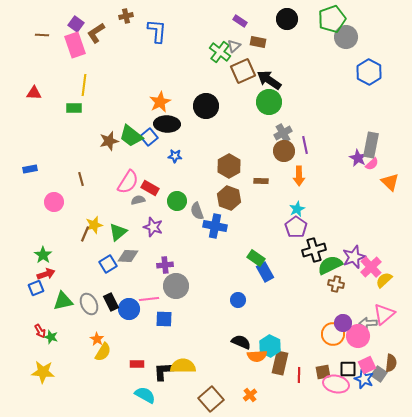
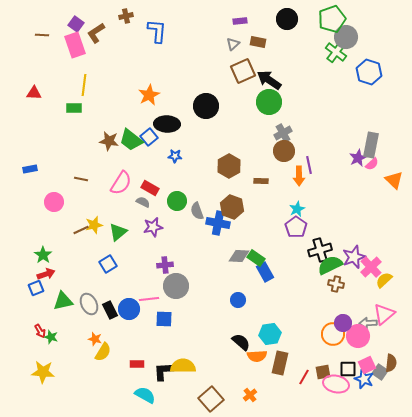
purple rectangle at (240, 21): rotated 40 degrees counterclockwise
gray triangle at (234, 46): moved 1 px left, 2 px up
green cross at (220, 52): moved 116 px right
blue hexagon at (369, 72): rotated 10 degrees counterclockwise
orange star at (160, 102): moved 11 px left, 7 px up
green trapezoid at (131, 136): moved 4 px down
brown star at (109, 141): rotated 24 degrees clockwise
purple line at (305, 145): moved 4 px right, 20 px down
purple star at (358, 158): rotated 18 degrees clockwise
brown line at (81, 179): rotated 64 degrees counterclockwise
pink semicircle at (128, 182): moved 7 px left, 1 px down
orange triangle at (390, 182): moved 4 px right, 2 px up
brown hexagon at (229, 198): moved 3 px right, 9 px down
gray semicircle at (138, 200): moved 5 px right, 2 px down; rotated 40 degrees clockwise
blue cross at (215, 226): moved 3 px right, 3 px up
purple star at (153, 227): rotated 30 degrees counterclockwise
brown line at (85, 234): moved 4 px left, 4 px up; rotated 42 degrees clockwise
black cross at (314, 250): moved 6 px right
gray diamond at (128, 256): moved 111 px right
black rectangle at (111, 302): moved 1 px left, 8 px down
orange star at (97, 339): moved 2 px left; rotated 16 degrees counterclockwise
black semicircle at (241, 342): rotated 18 degrees clockwise
cyan hexagon at (270, 346): moved 12 px up; rotated 25 degrees clockwise
gray square at (379, 374): moved 1 px right, 2 px up
red line at (299, 375): moved 5 px right, 2 px down; rotated 28 degrees clockwise
